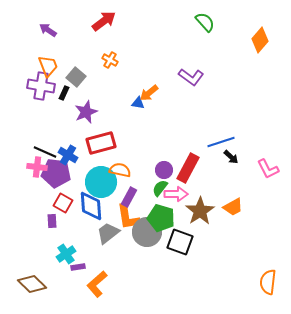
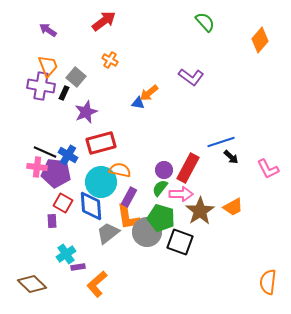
pink arrow at (176, 194): moved 5 px right
